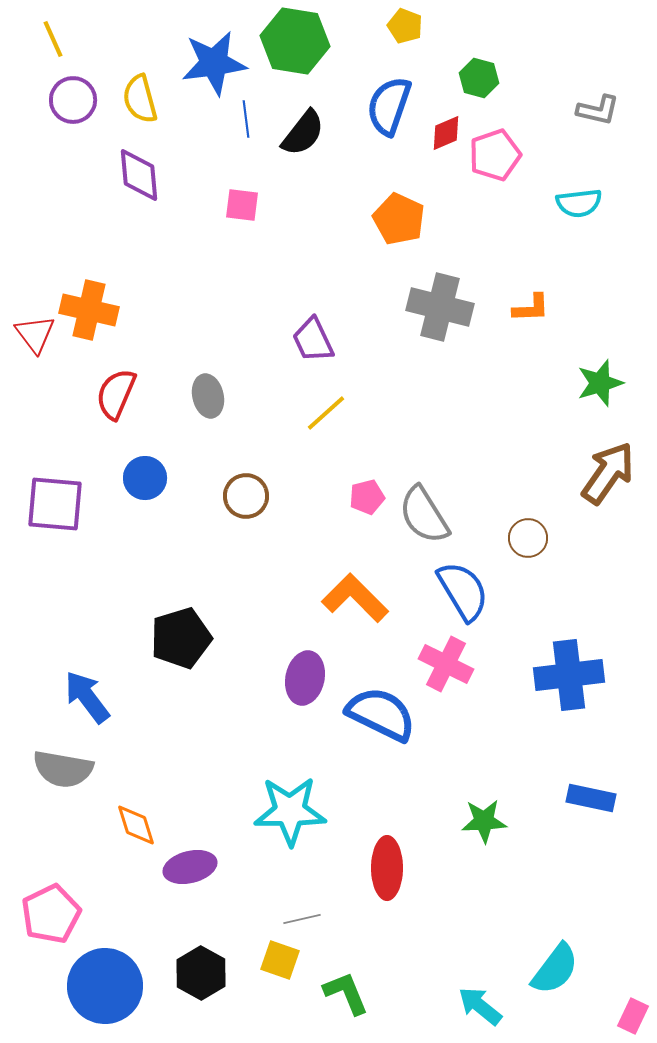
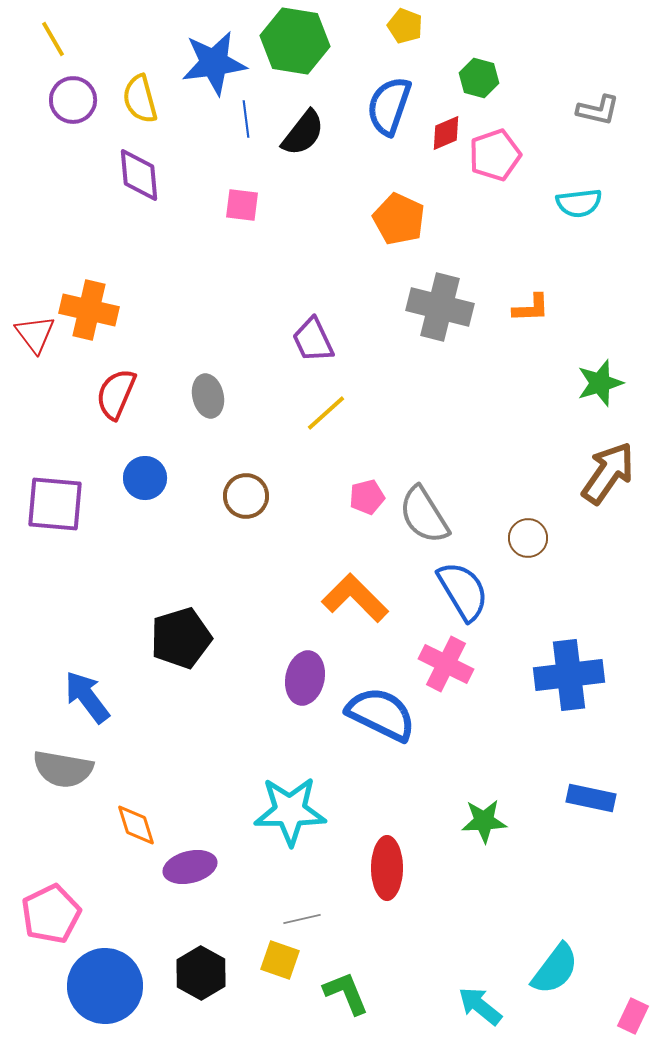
yellow line at (53, 39): rotated 6 degrees counterclockwise
